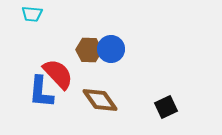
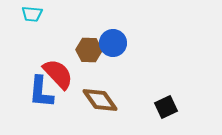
blue circle: moved 2 px right, 6 px up
